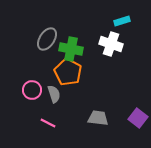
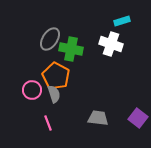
gray ellipse: moved 3 px right
orange pentagon: moved 12 px left, 4 px down
pink line: rotated 42 degrees clockwise
